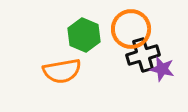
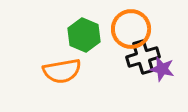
black cross: moved 2 px down
